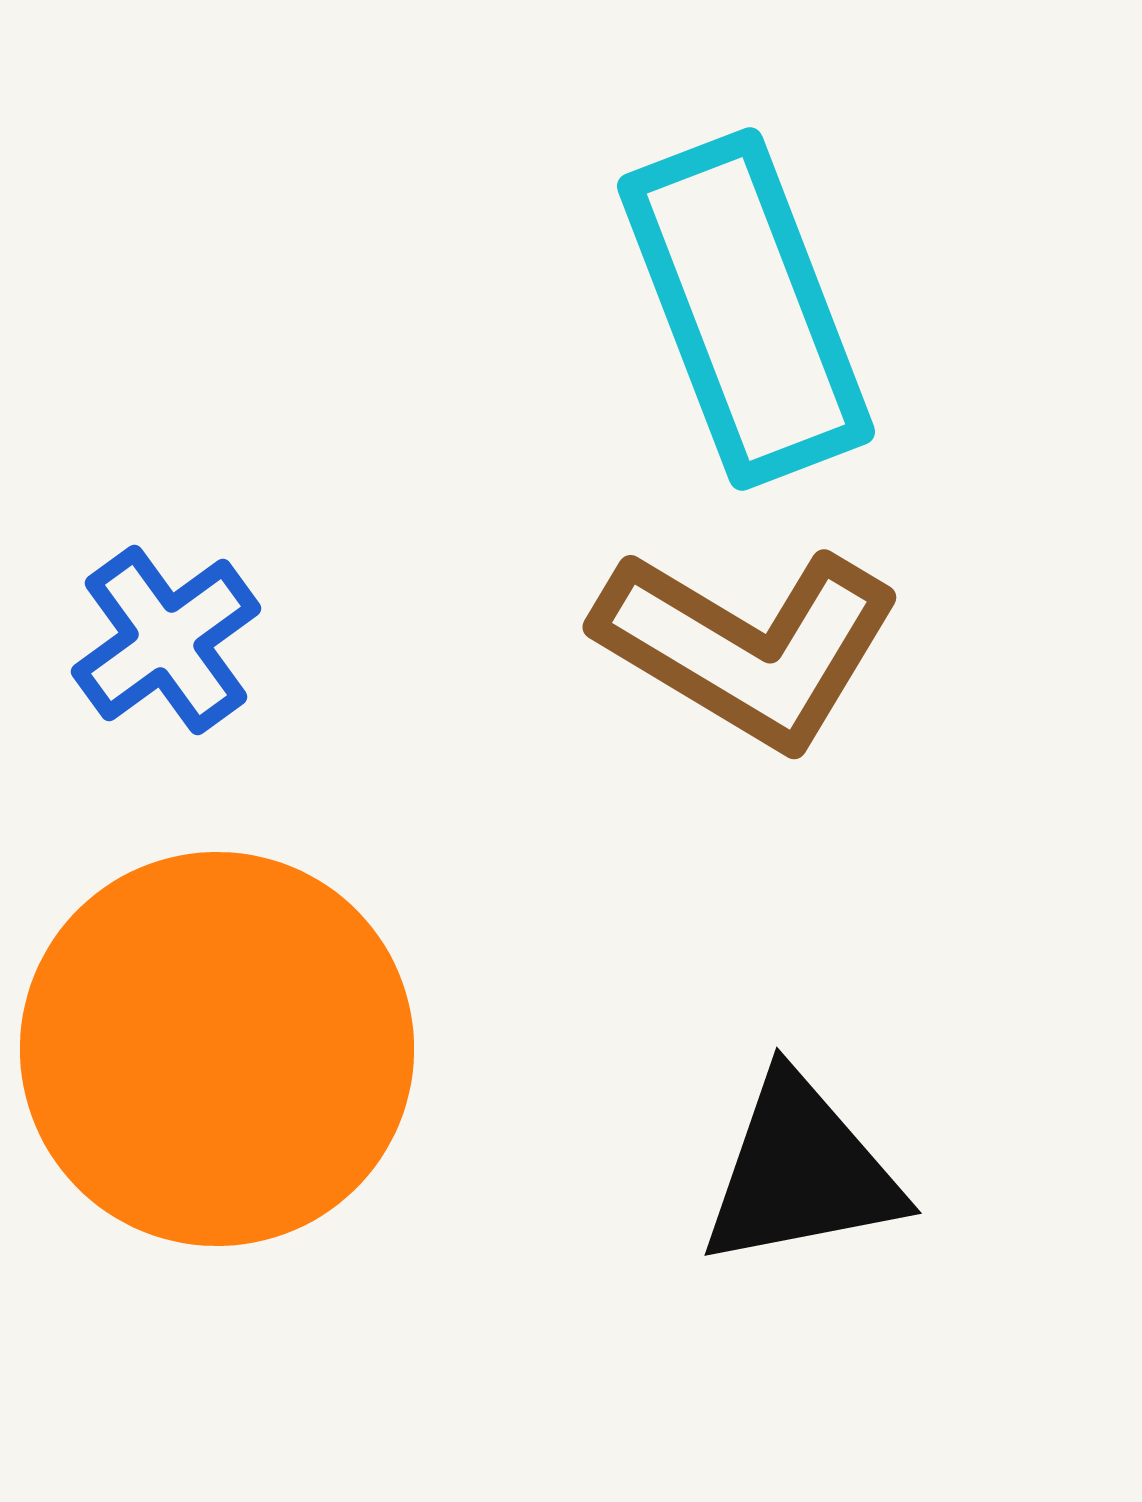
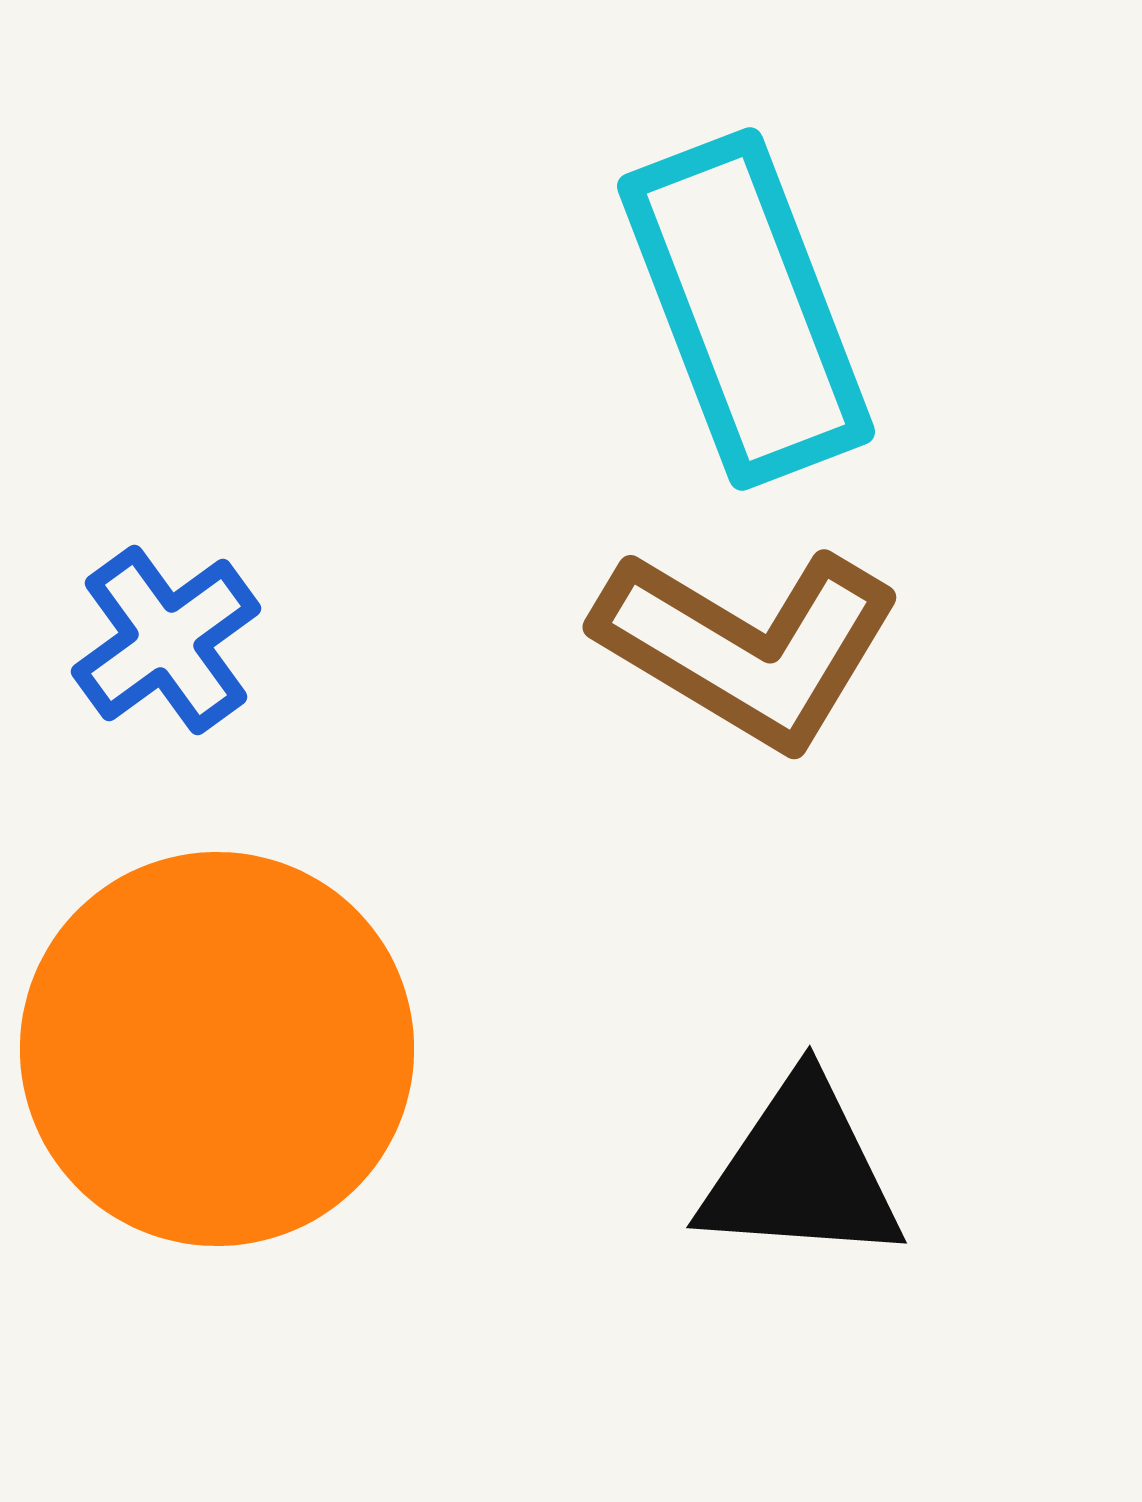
black triangle: rotated 15 degrees clockwise
